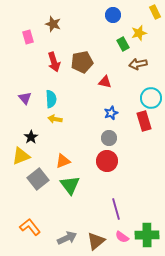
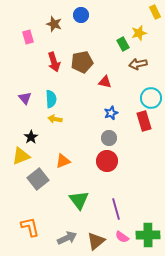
blue circle: moved 32 px left
brown star: moved 1 px right
green triangle: moved 9 px right, 15 px down
orange L-shape: rotated 25 degrees clockwise
green cross: moved 1 px right
